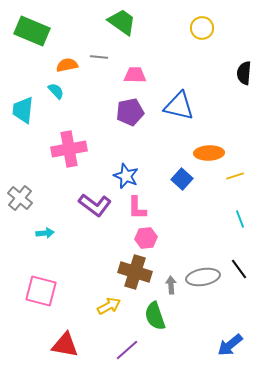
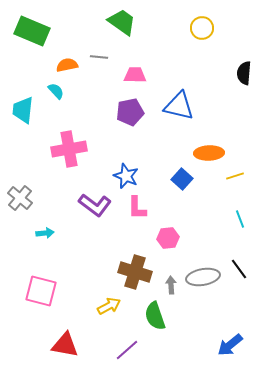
pink hexagon: moved 22 px right
